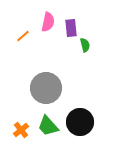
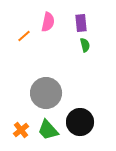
purple rectangle: moved 10 px right, 5 px up
orange line: moved 1 px right
gray circle: moved 5 px down
green trapezoid: moved 4 px down
